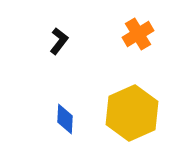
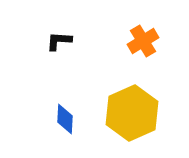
orange cross: moved 5 px right, 7 px down
black L-shape: rotated 124 degrees counterclockwise
